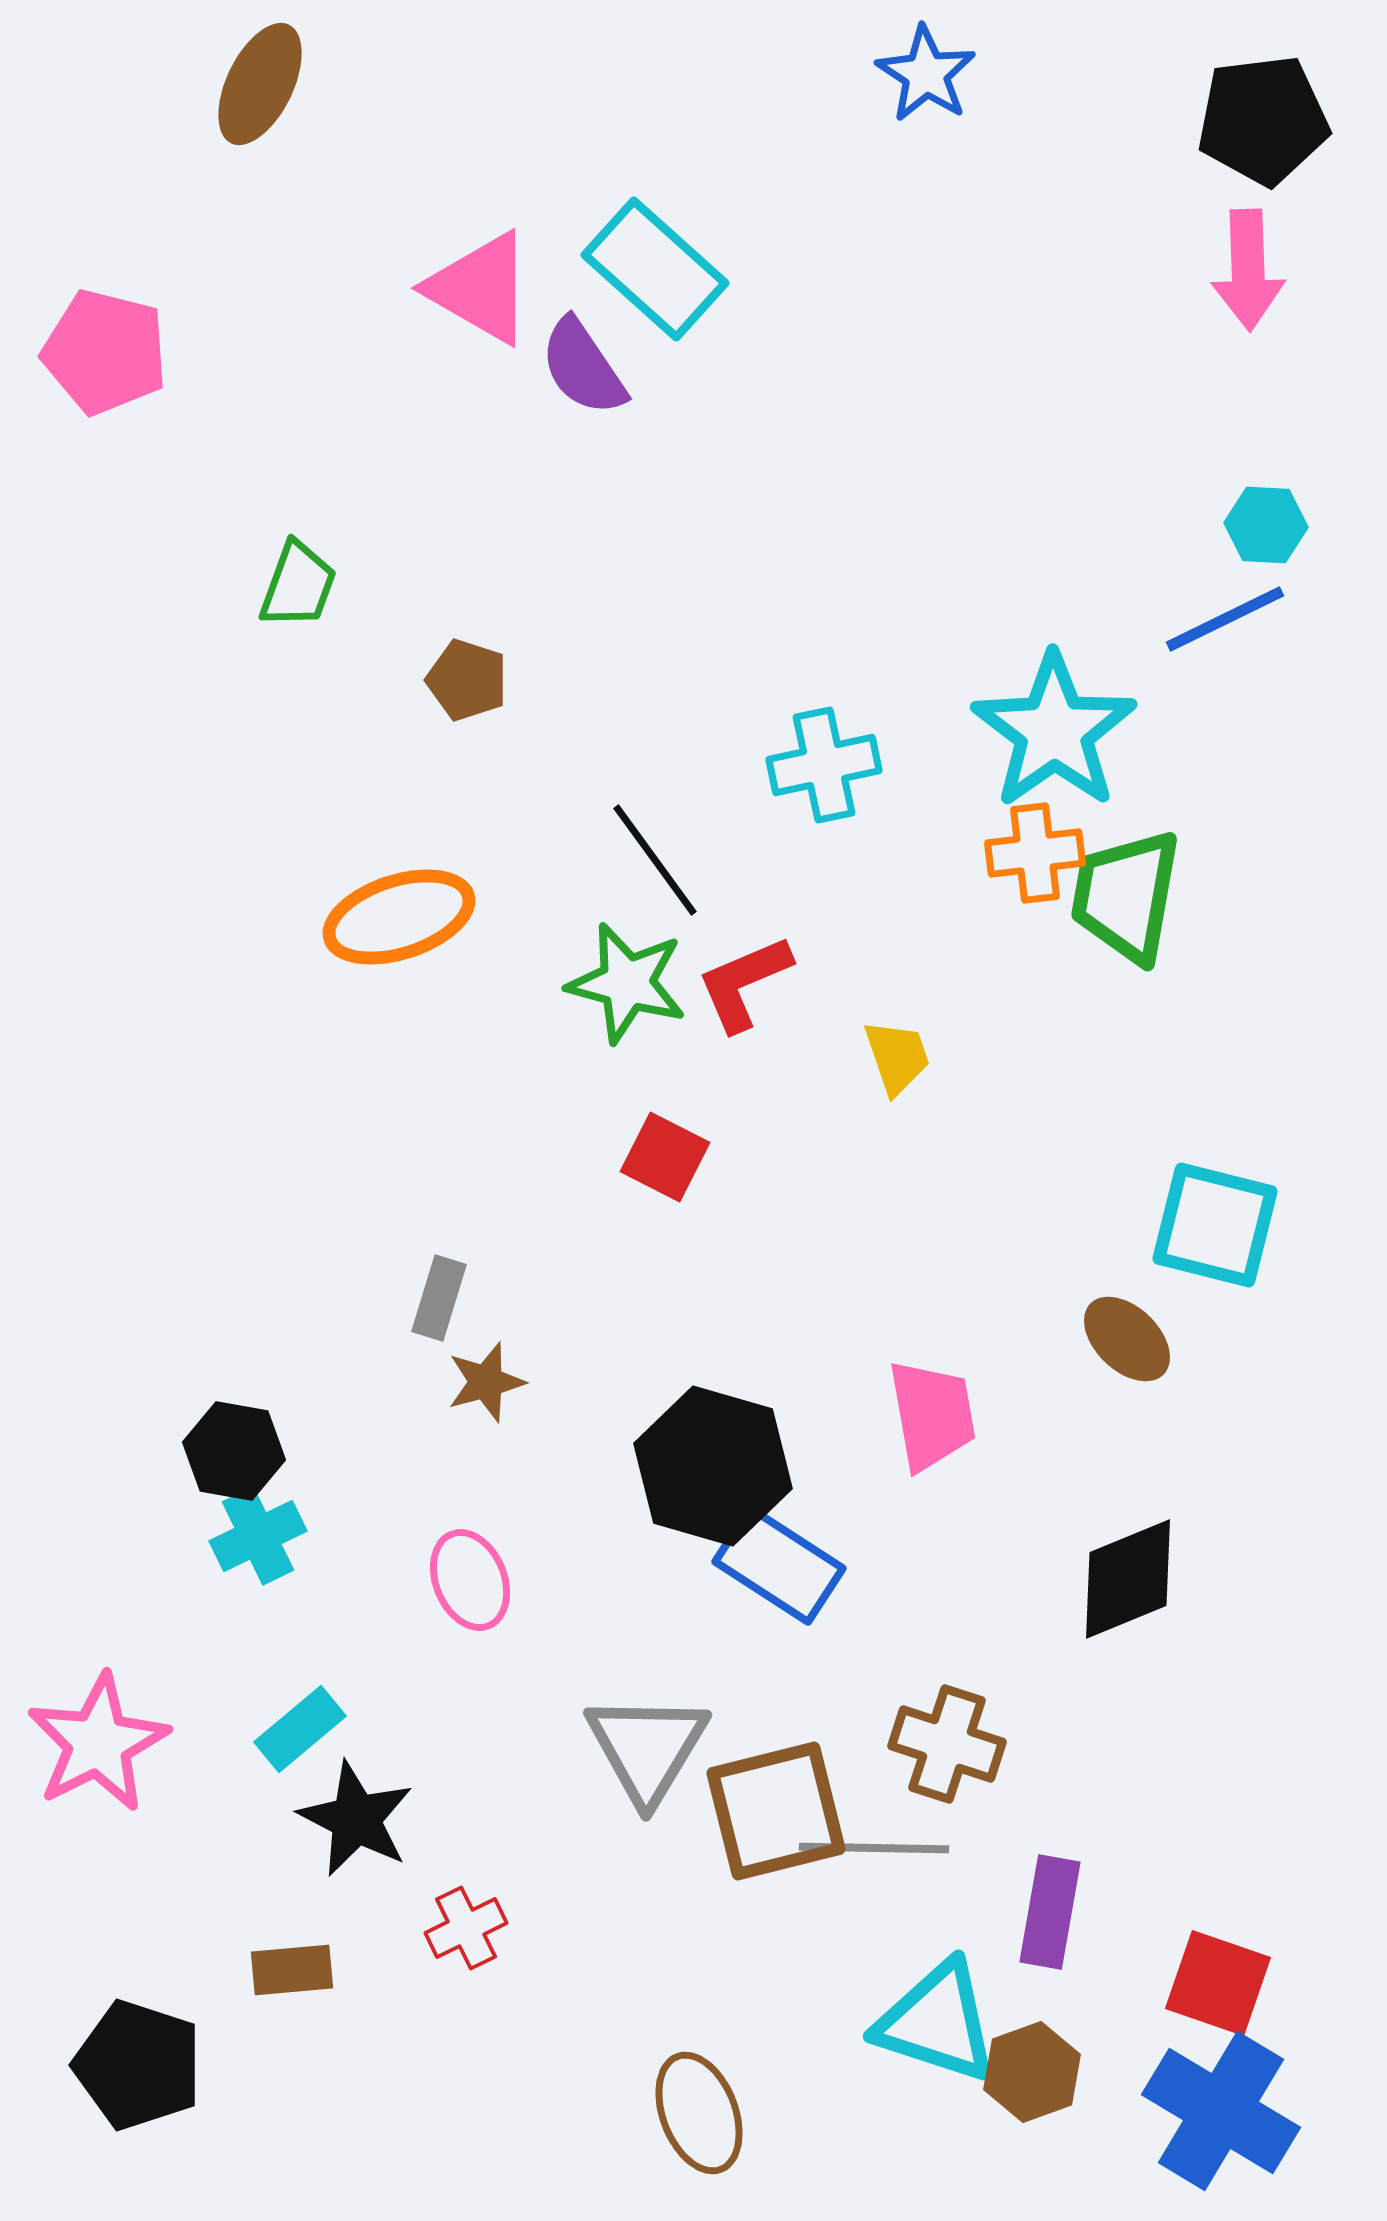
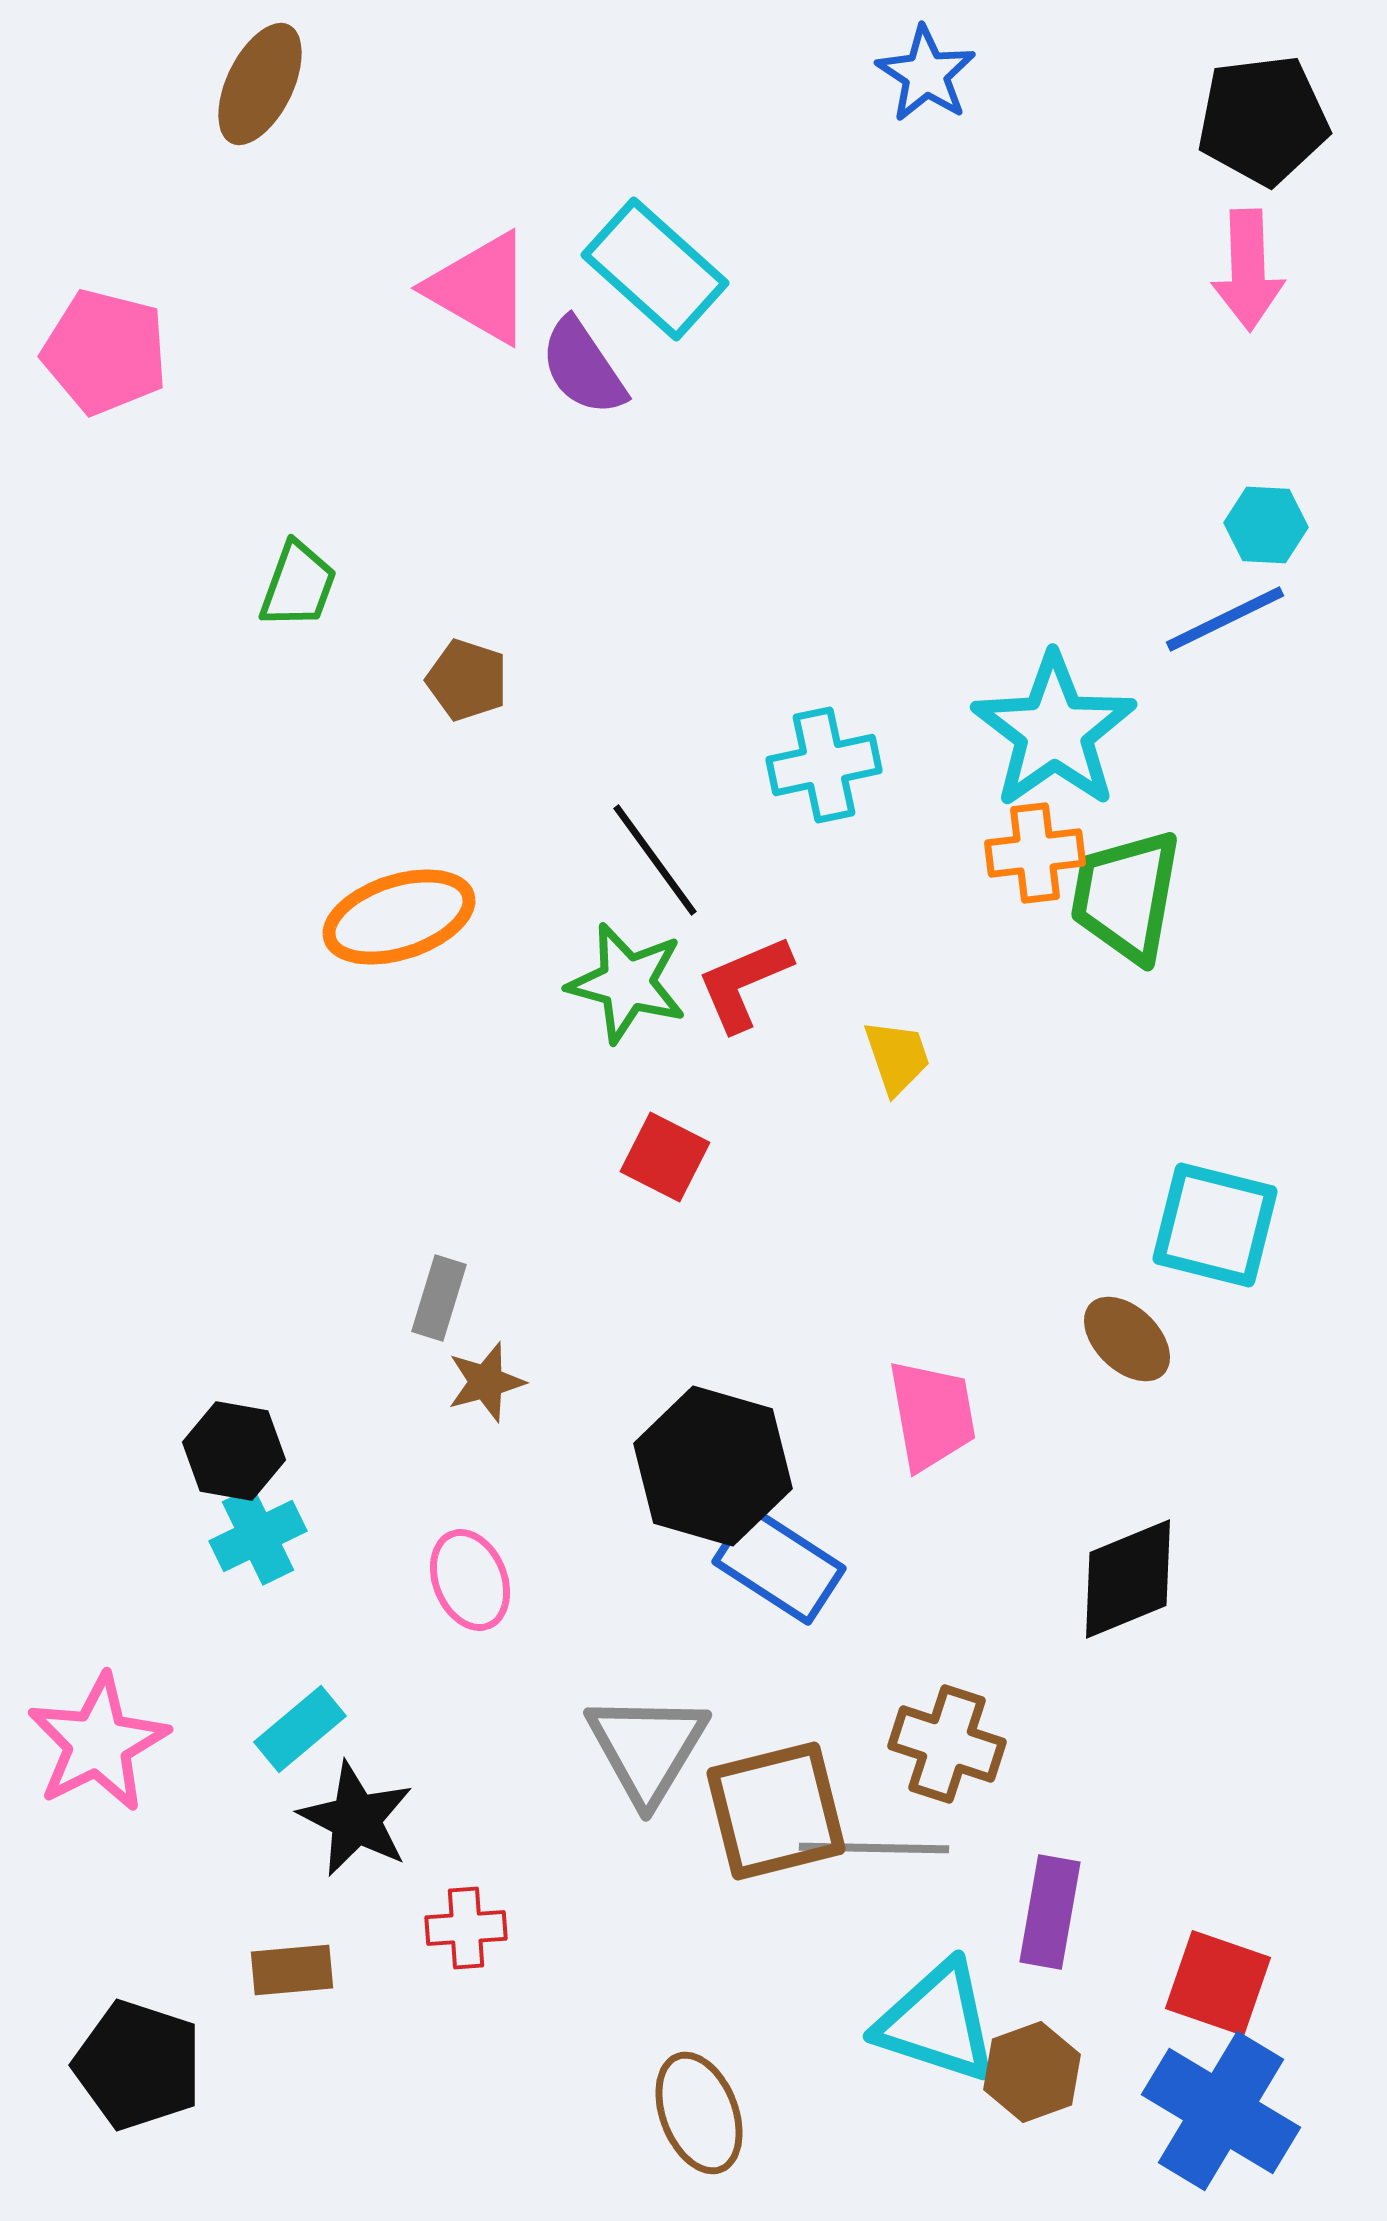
red cross at (466, 1928): rotated 22 degrees clockwise
